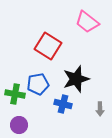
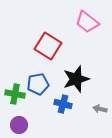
gray arrow: rotated 104 degrees clockwise
